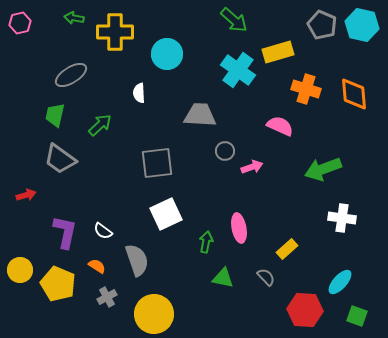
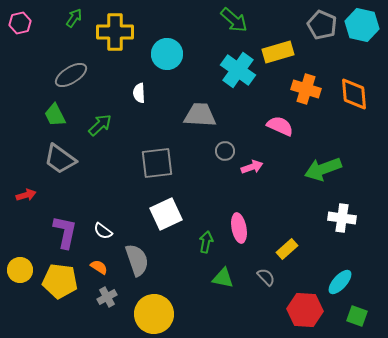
green arrow at (74, 18): rotated 114 degrees clockwise
green trapezoid at (55, 115): rotated 40 degrees counterclockwise
orange semicircle at (97, 266): moved 2 px right, 1 px down
yellow pentagon at (58, 284): moved 2 px right, 3 px up; rotated 16 degrees counterclockwise
